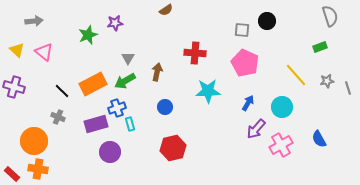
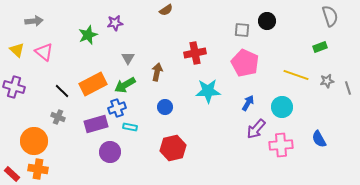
red cross: rotated 15 degrees counterclockwise
yellow line: rotated 30 degrees counterclockwise
green arrow: moved 4 px down
cyan rectangle: moved 3 px down; rotated 64 degrees counterclockwise
pink cross: rotated 25 degrees clockwise
